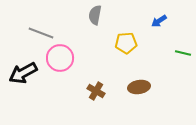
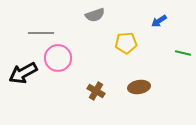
gray semicircle: rotated 120 degrees counterclockwise
gray line: rotated 20 degrees counterclockwise
pink circle: moved 2 px left
